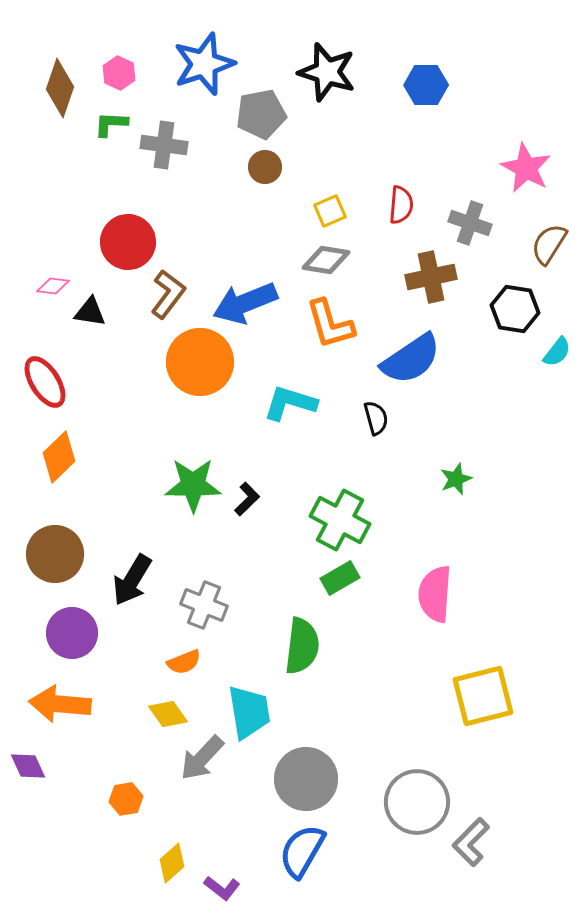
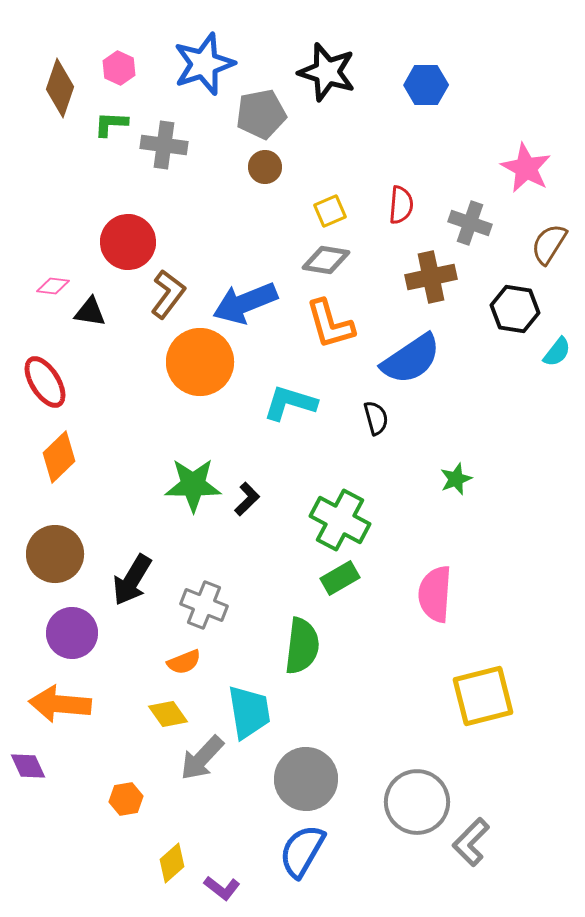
pink hexagon at (119, 73): moved 5 px up
